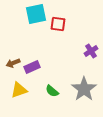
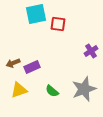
gray star: rotated 15 degrees clockwise
